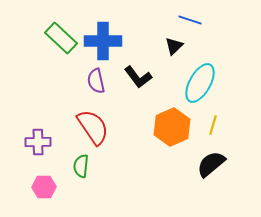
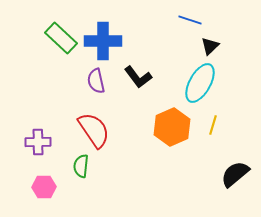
black triangle: moved 36 px right
red semicircle: moved 1 px right, 3 px down
black semicircle: moved 24 px right, 10 px down
